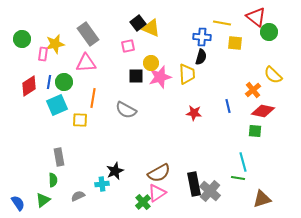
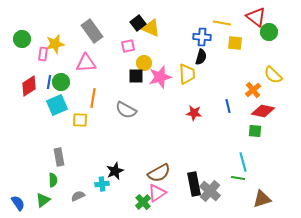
gray rectangle at (88, 34): moved 4 px right, 3 px up
yellow circle at (151, 63): moved 7 px left
green circle at (64, 82): moved 3 px left
